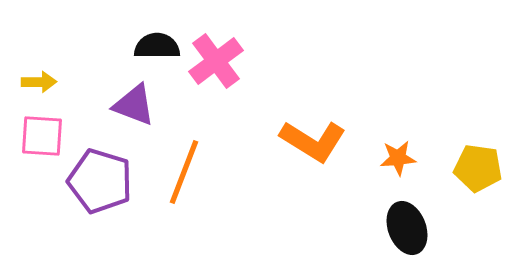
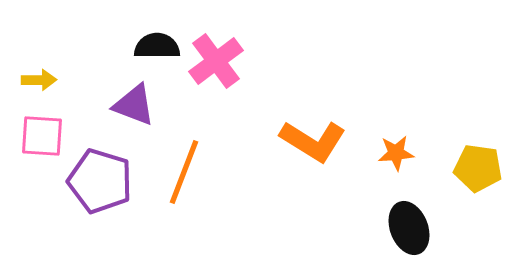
yellow arrow: moved 2 px up
orange star: moved 2 px left, 5 px up
black ellipse: moved 2 px right
